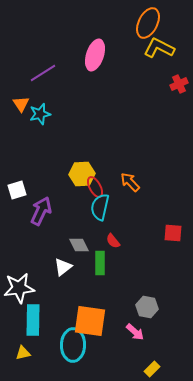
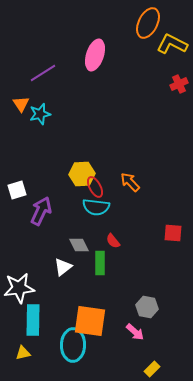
yellow L-shape: moved 13 px right, 4 px up
cyan semicircle: moved 4 px left; rotated 96 degrees counterclockwise
